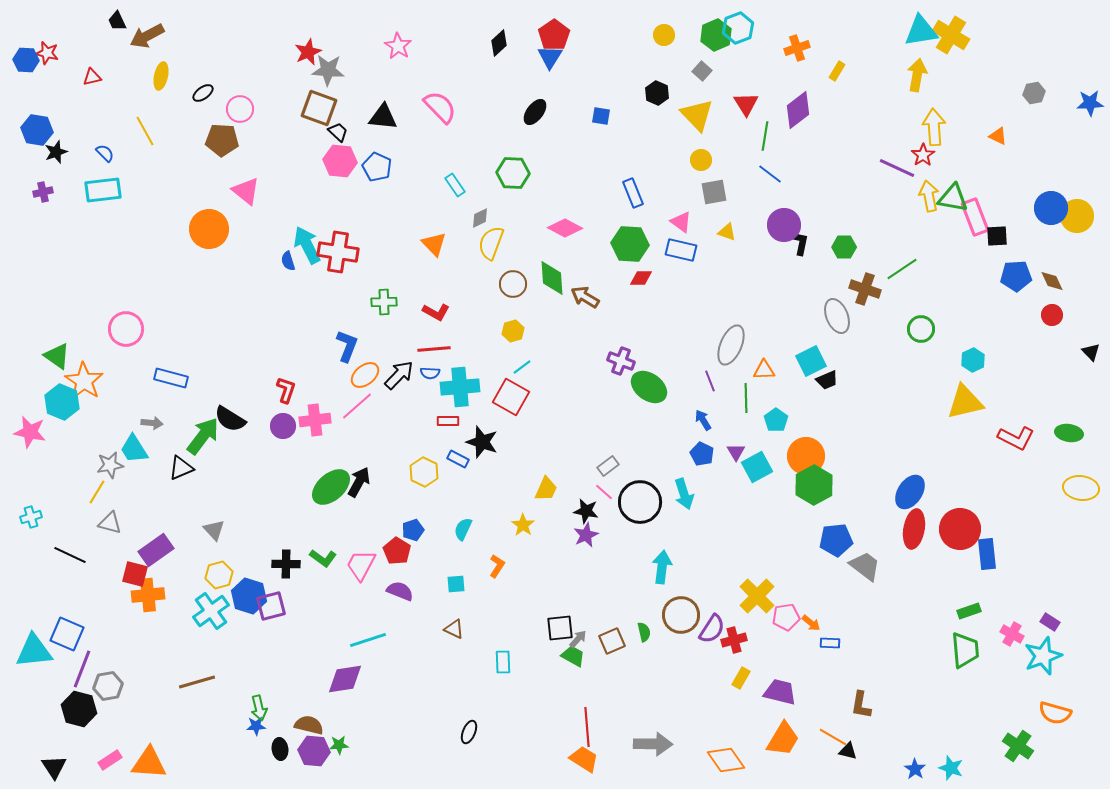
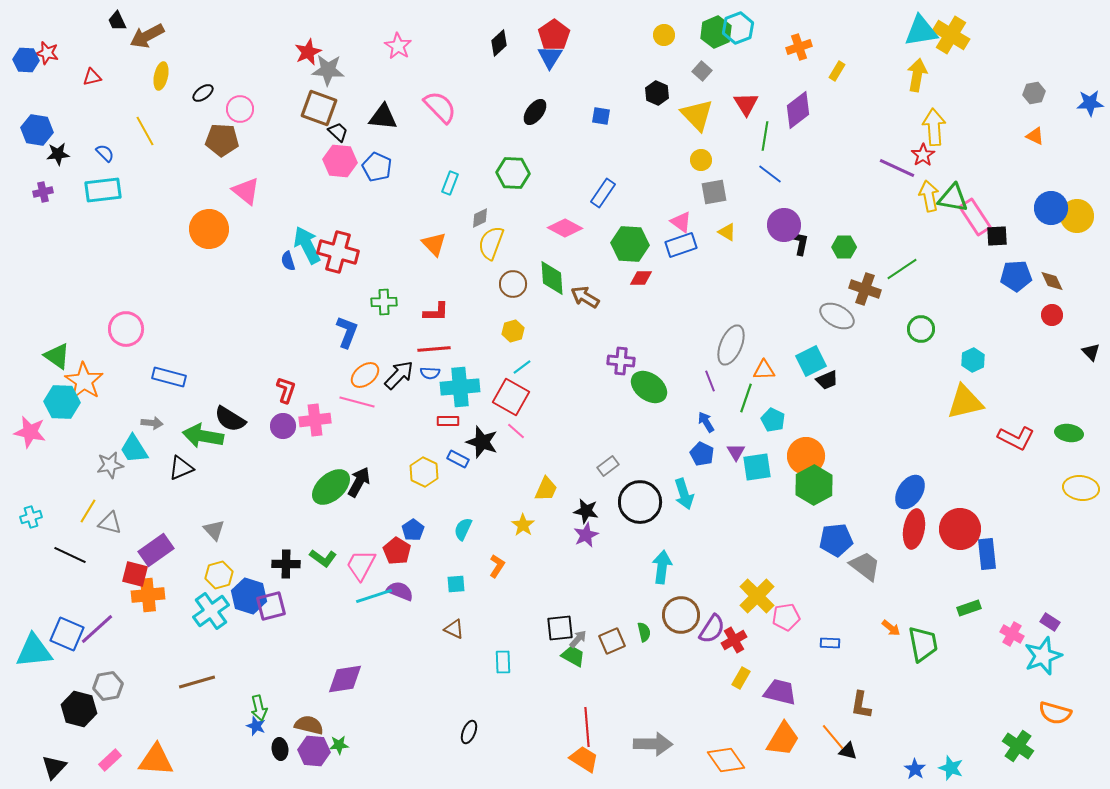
green hexagon at (716, 35): moved 3 px up
orange cross at (797, 48): moved 2 px right, 1 px up
orange triangle at (998, 136): moved 37 px right
black star at (56, 152): moved 2 px right, 2 px down; rotated 15 degrees clockwise
cyan rectangle at (455, 185): moved 5 px left, 2 px up; rotated 55 degrees clockwise
blue rectangle at (633, 193): moved 30 px left; rotated 56 degrees clockwise
pink rectangle at (975, 217): rotated 12 degrees counterclockwise
yellow triangle at (727, 232): rotated 12 degrees clockwise
blue rectangle at (681, 250): moved 5 px up; rotated 32 degrees counterclockwise
red cross at (338, 252): rotated 6 degrees clockwise
red L-shape at (436, 312): rotated 28 degrees counterclockwise
gray ellipse at (837, 316): rotated 40 degrees counterclockwise
blue L-shape at (347, 346): moved 14 px up
purple cross at (621, 361): rotated 16 degrees counterclockwise
blue rectangle at (171, 378): moved 2 px left, 1 px up
green line at (746, 398): rotated 20 degrees clockwise
cyan hexagon at (62, 402): rotated 20 degrees counterclockwise
pink line at (357, 406): moved 4 px up; rotated 56 degrees clockwise
blue arrow at (703, 420): moved 3 px right, 2 px down
cyan pentagon at (776, 420): moved 3 px left; rotated 10 degrees counterclockwise
green arrow at (203, 436): rotated 117 degrees counterclockwise
cyan square at (757, 467): rotated 20 degrees clockwise
yellow line at (97, 492): moved 9 px left, 19 px down
pink line at (604, 492): moved 88 px left, 61 px up
blue pentagon at (413, 530): rotated 15 degrees counterclockwise
green rectangle at (969, 611): moved 3 px up
orange arrow at (811, 623): moved 80 px right, 5 px down
cyan line at (368, 640): moved 6 px right, 44 px up
red cross at (734, 640): rotated 15 degrees counterclockwise
green trapezoid at (965, 650): moved 42 px left, 6 px up; rotated 6 degrees counterclockwise
purple line at (82, 669): moved 15 px right, 40 px up; rotated 27 degrees clockwise
blue star at (256, 726): rotated 24 degrees clockwise
orange line at (833, 737): rotated 20 degrees clockwise
pink rectangle at (110, 760): rotated 10 degrees counterclockwise
orange triangle at (149, 763): moved 7 px right, 3 px up
black triangle at (54, 767): rotated 16 degrees clockwise
